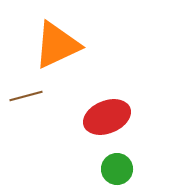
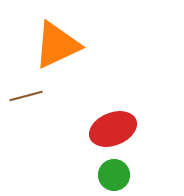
red ellipse: moved 6 px right, 12 px down
green circle: moved 3 px left, 6 px down
